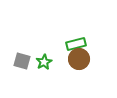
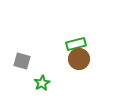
green star: moved 2 px left, 21 px down
